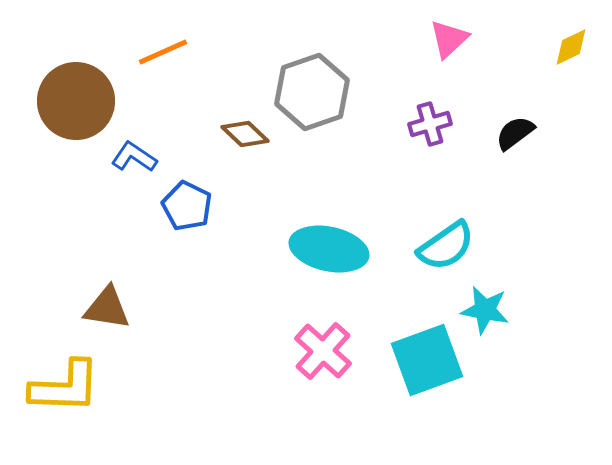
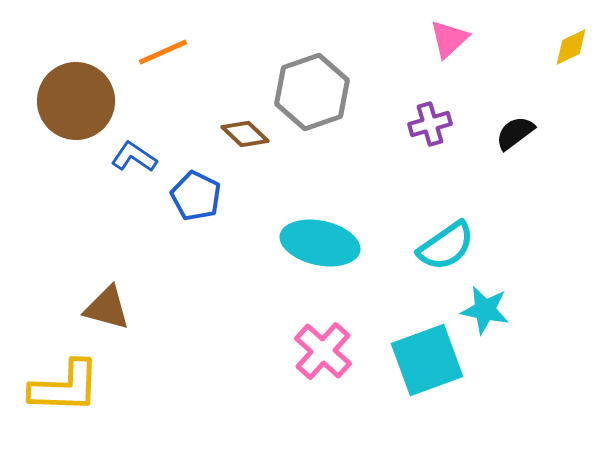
blue pentagon: moved 9 px right, 10 px up
cyan ellipse: moved 9 px left, 6 px up
brown triangle: rotated 6 degrees clockwise
